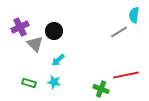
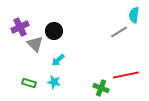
green cross: moved 1 px up
